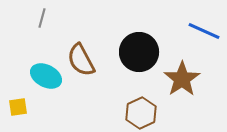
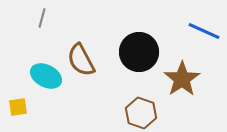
brown hexagon: rotated 16 degrees counterclockwise
